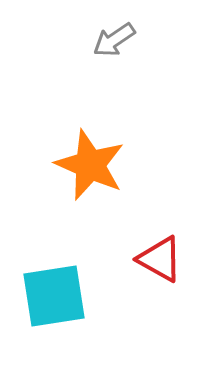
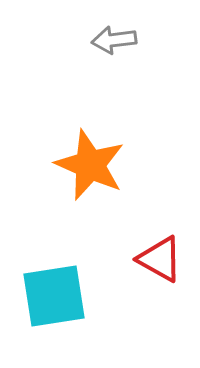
gray arrow: rotated 27 degrees clockwise
